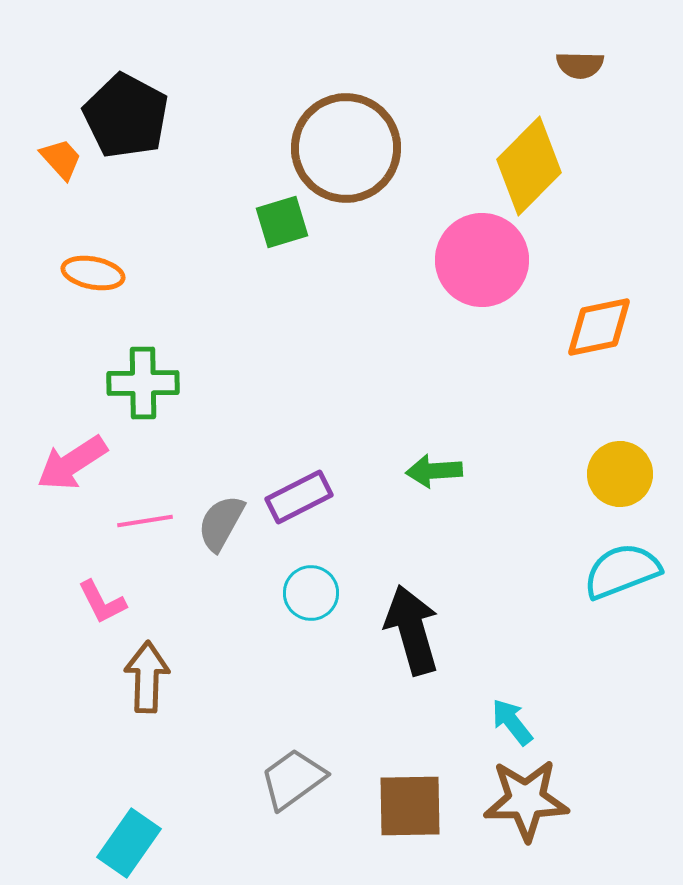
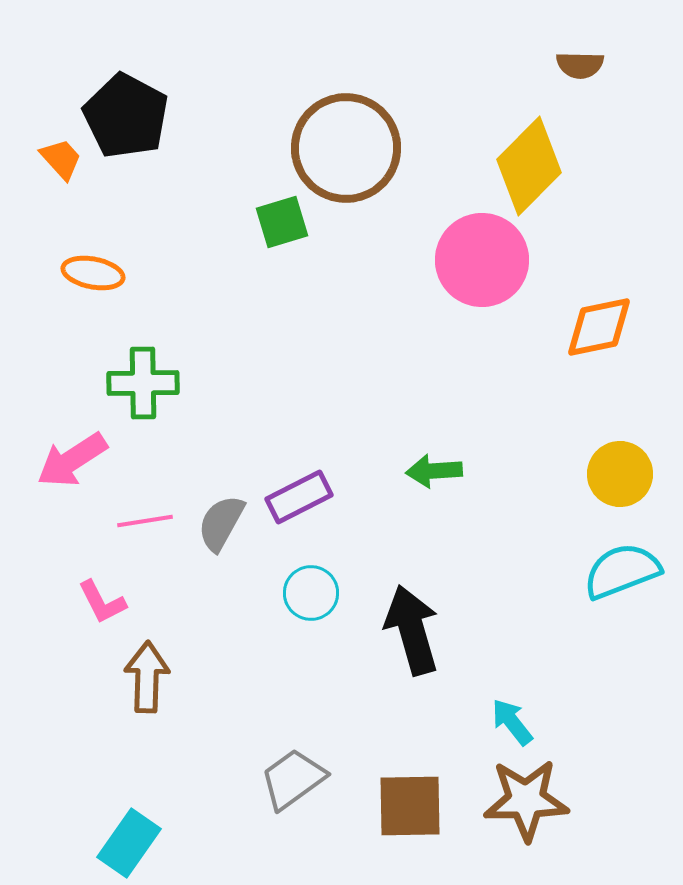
pink arrow: moved 3 px up
